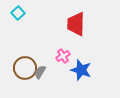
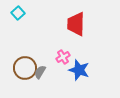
pink cross: moved 1 px down
blue star: moved 2 px left
